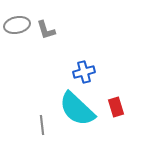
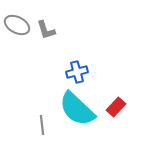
gray ellipse: rotated 40 degrees clockwise
blue cross: moved 7 px left
red rectangle: rotated 60 degrees clockwise
